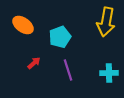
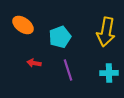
yellow arrow: moved 10 px down
red arrow: rotated 128 degrees counterclockwise
